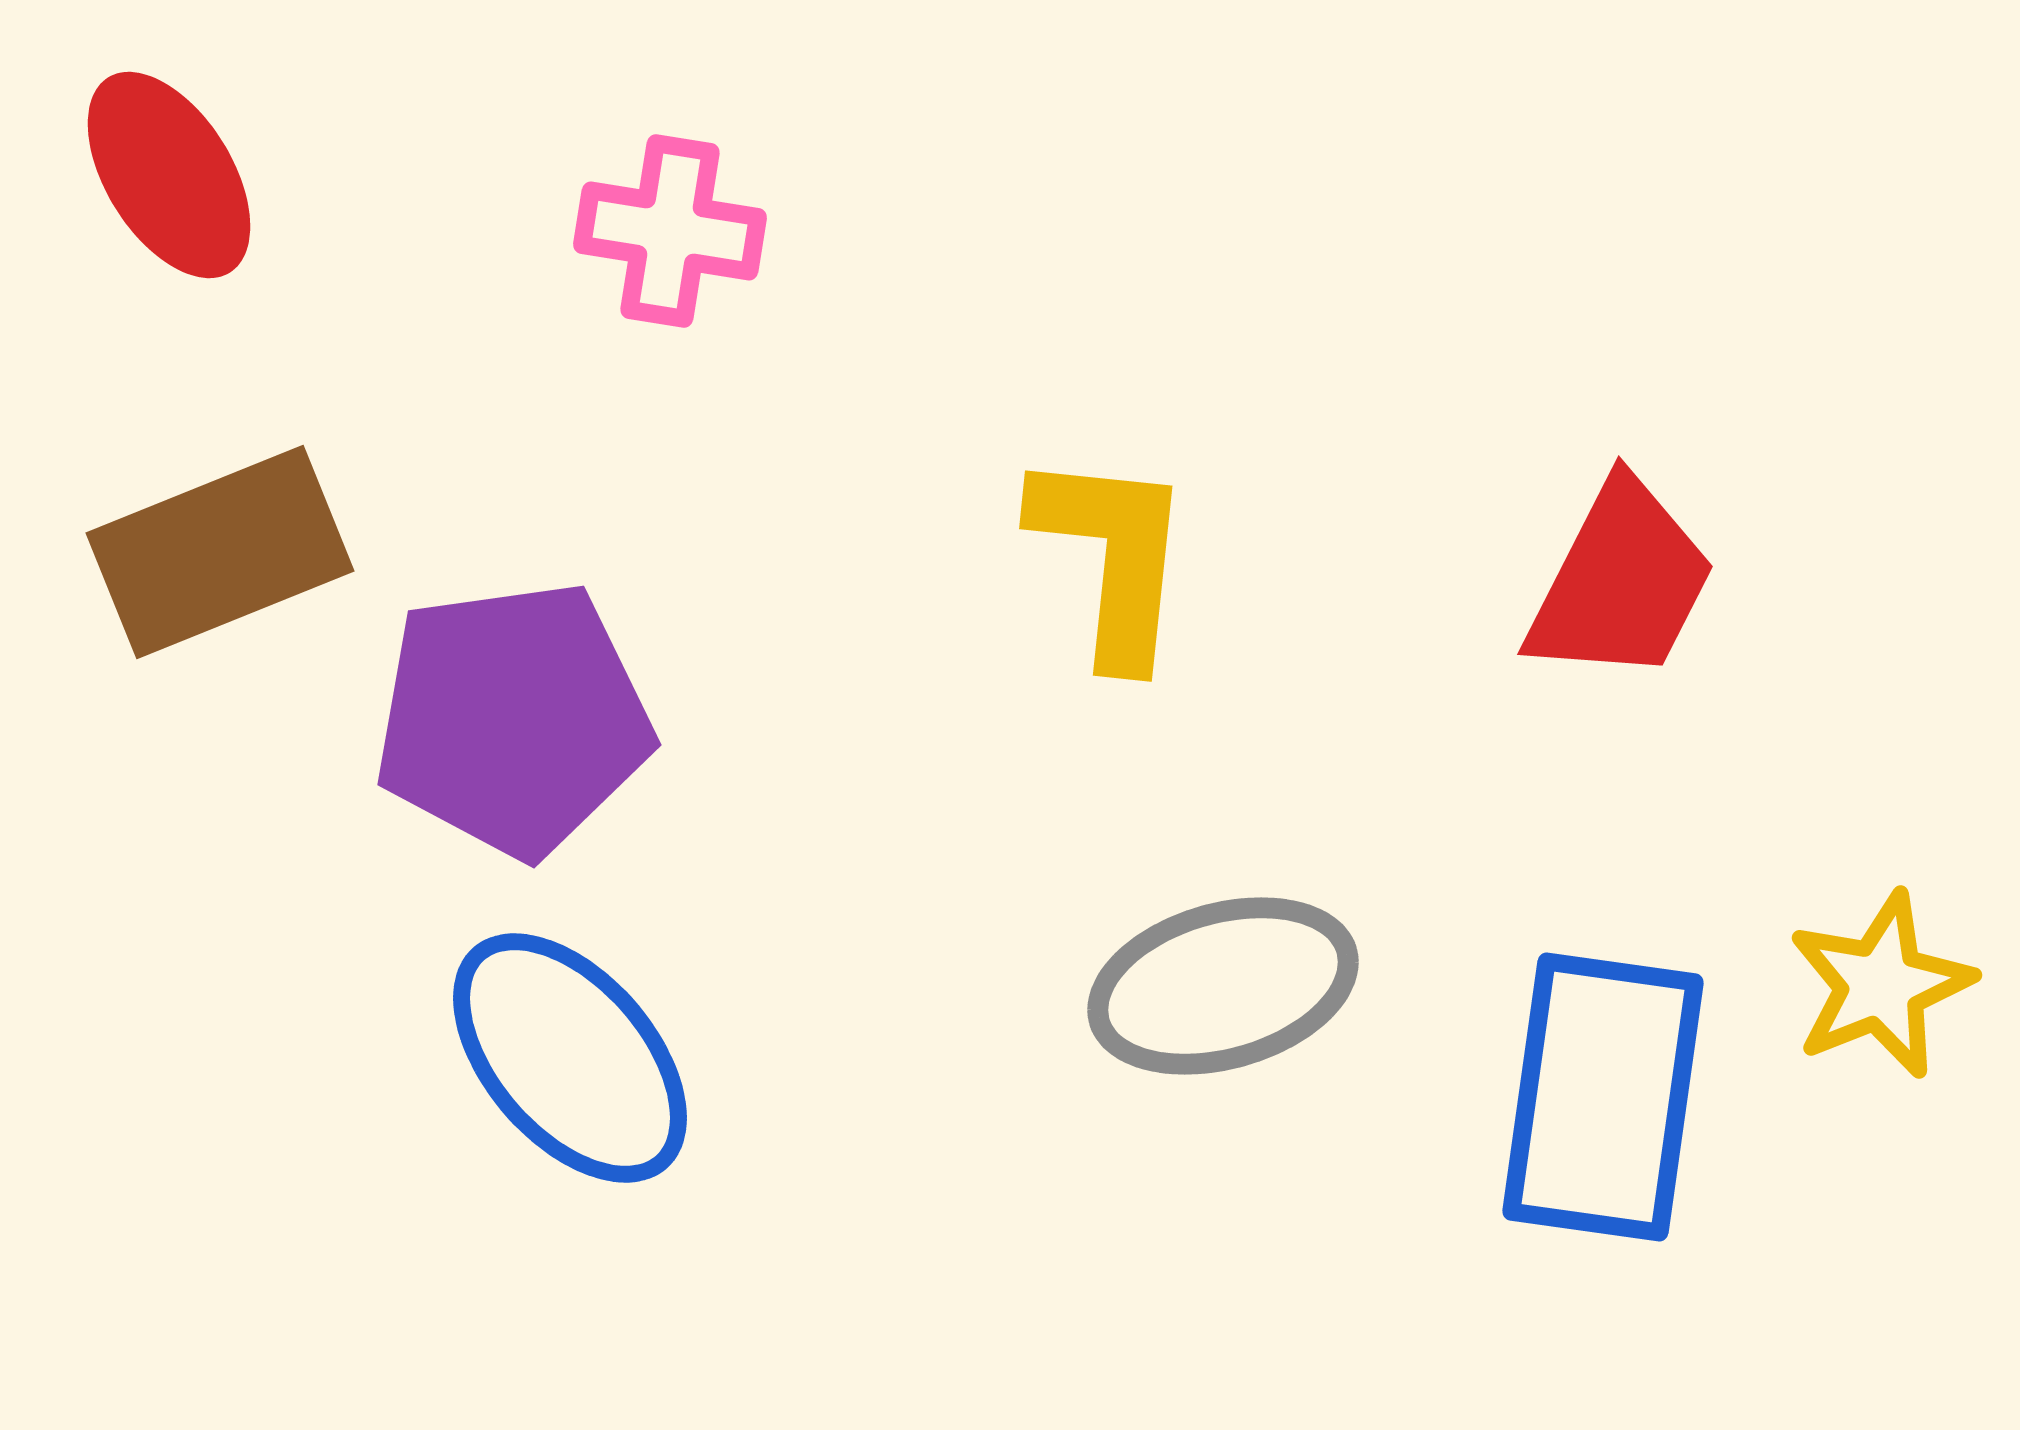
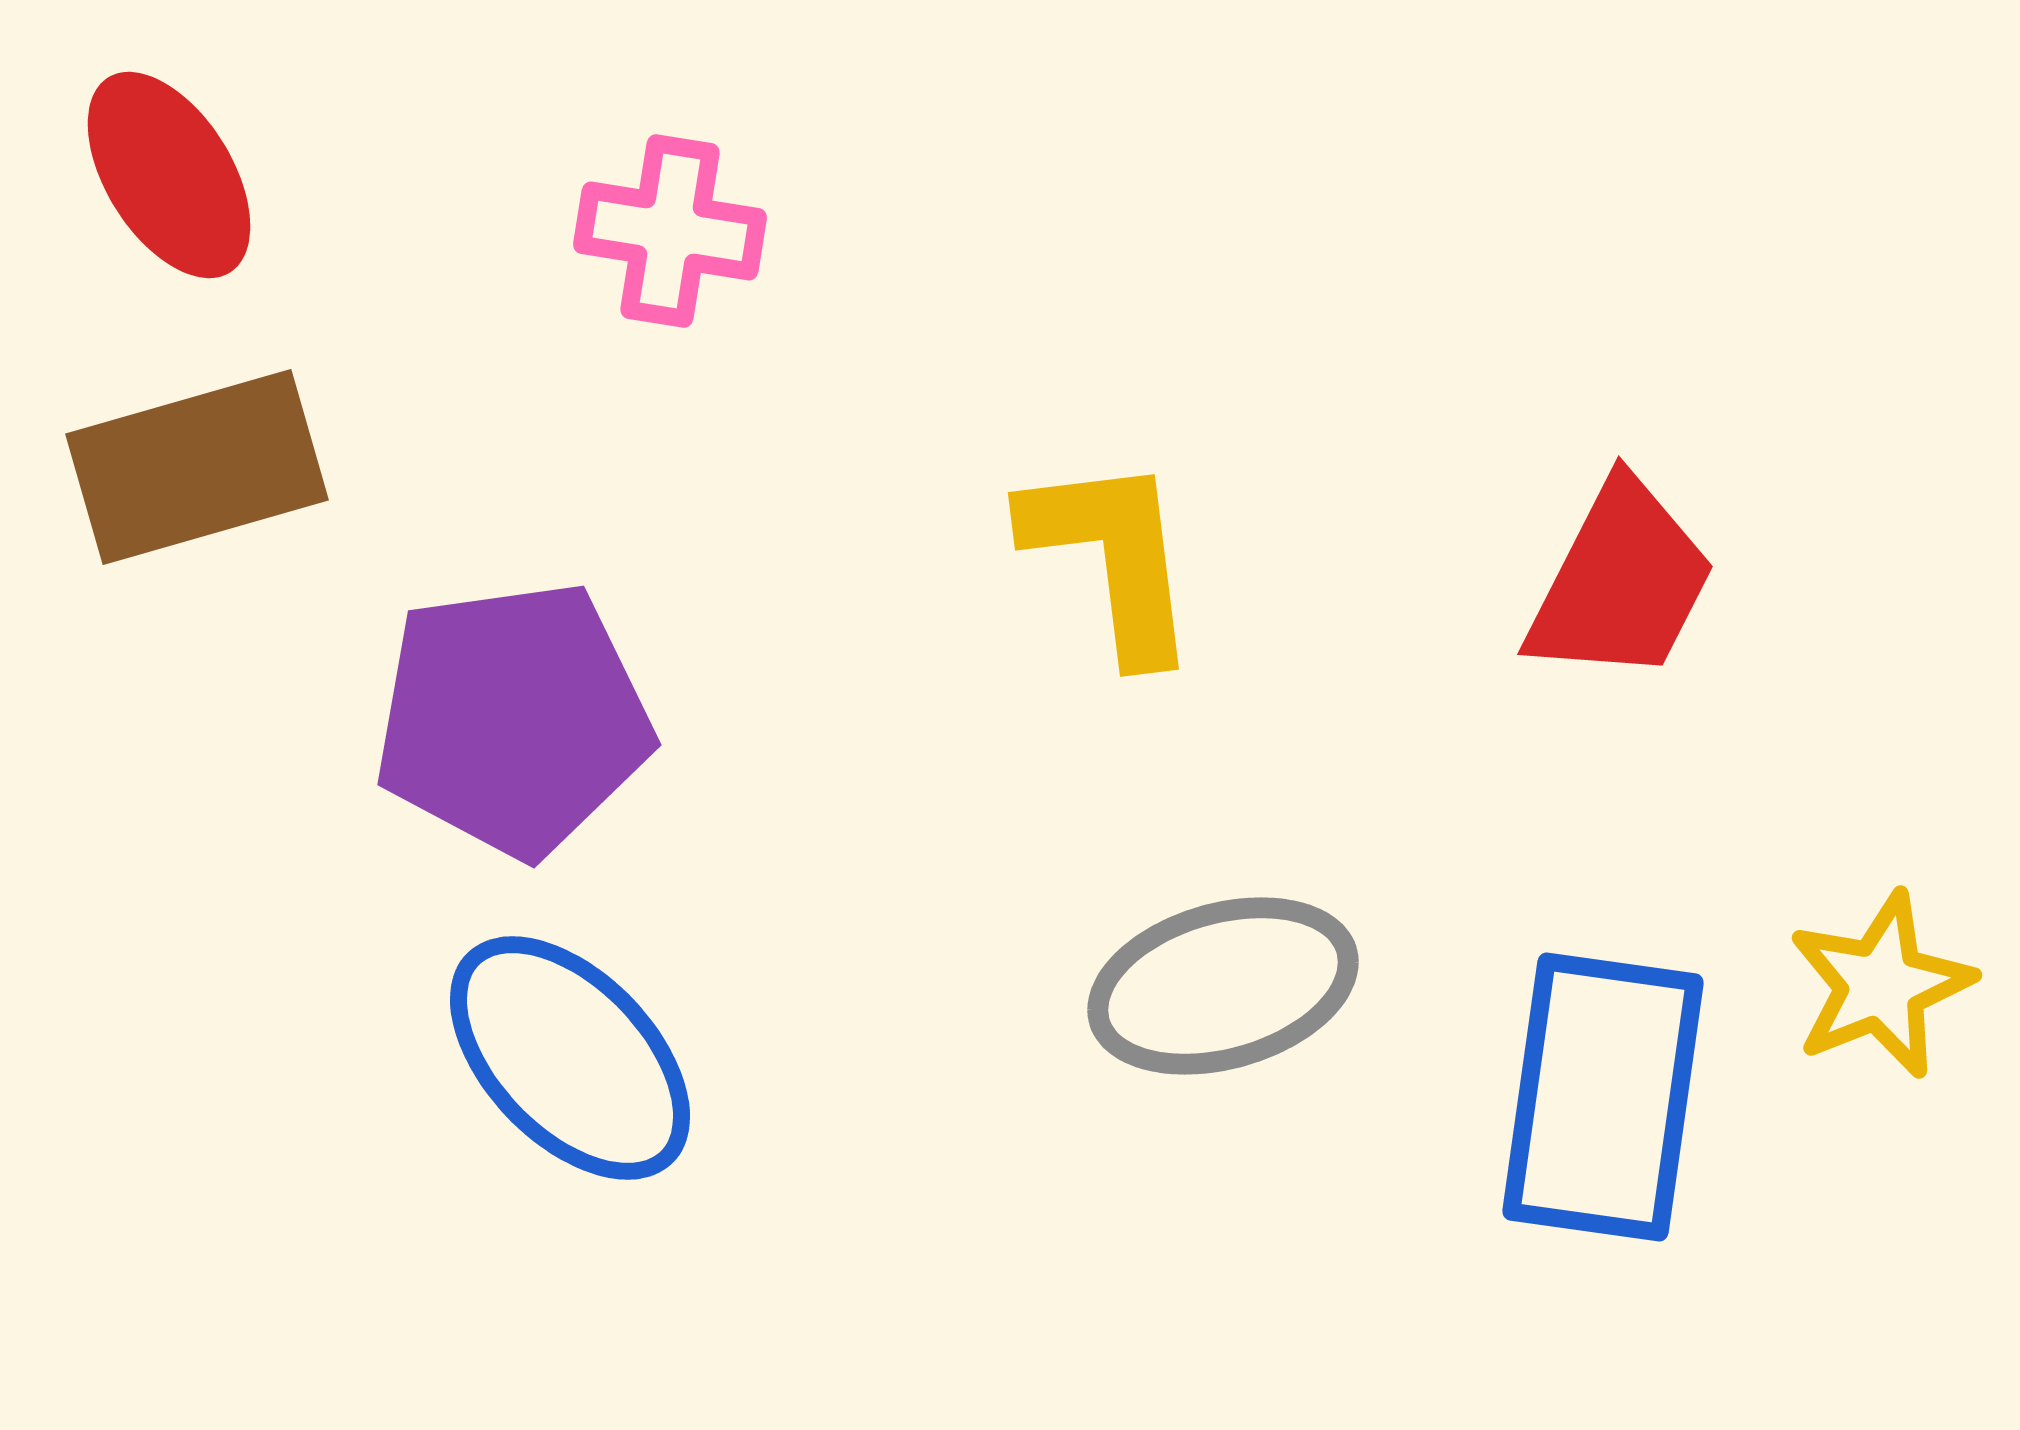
brown rectangle: moved 23 px left, 85 px up; rotated 6 degrees clockwise
yellow L-shape: rotated 13 degrees counterclockwise
blue ellipse: rotated 3 degrees counterclockwise
